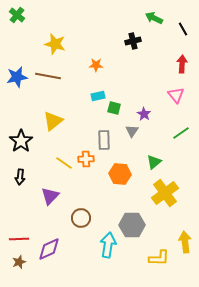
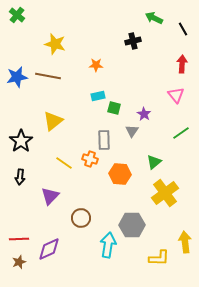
orange cross: moved 4 px right; rotated 21 degrees clockwise
